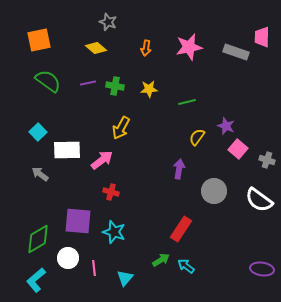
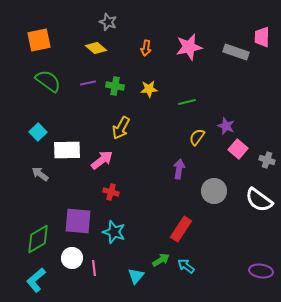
white circle: moved 4 px right
purple ellipse: moved 1 px left, 2 px down
cyan triangle: moved 11 px right, 2 px up
